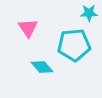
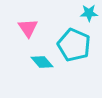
cyan pentagon: rotated 28 degrees clockwise
cyan diamond: moved 5 px up
